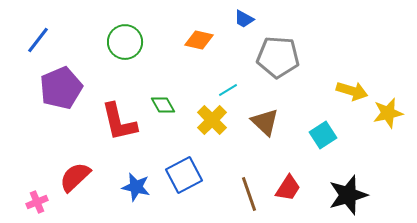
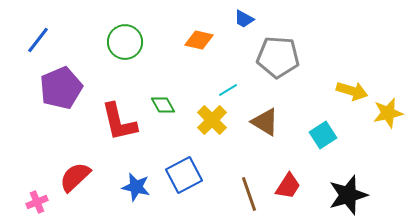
brown triangle: rotated 12 degrees counterclockwise
red trapezoid: moved 2 px up
